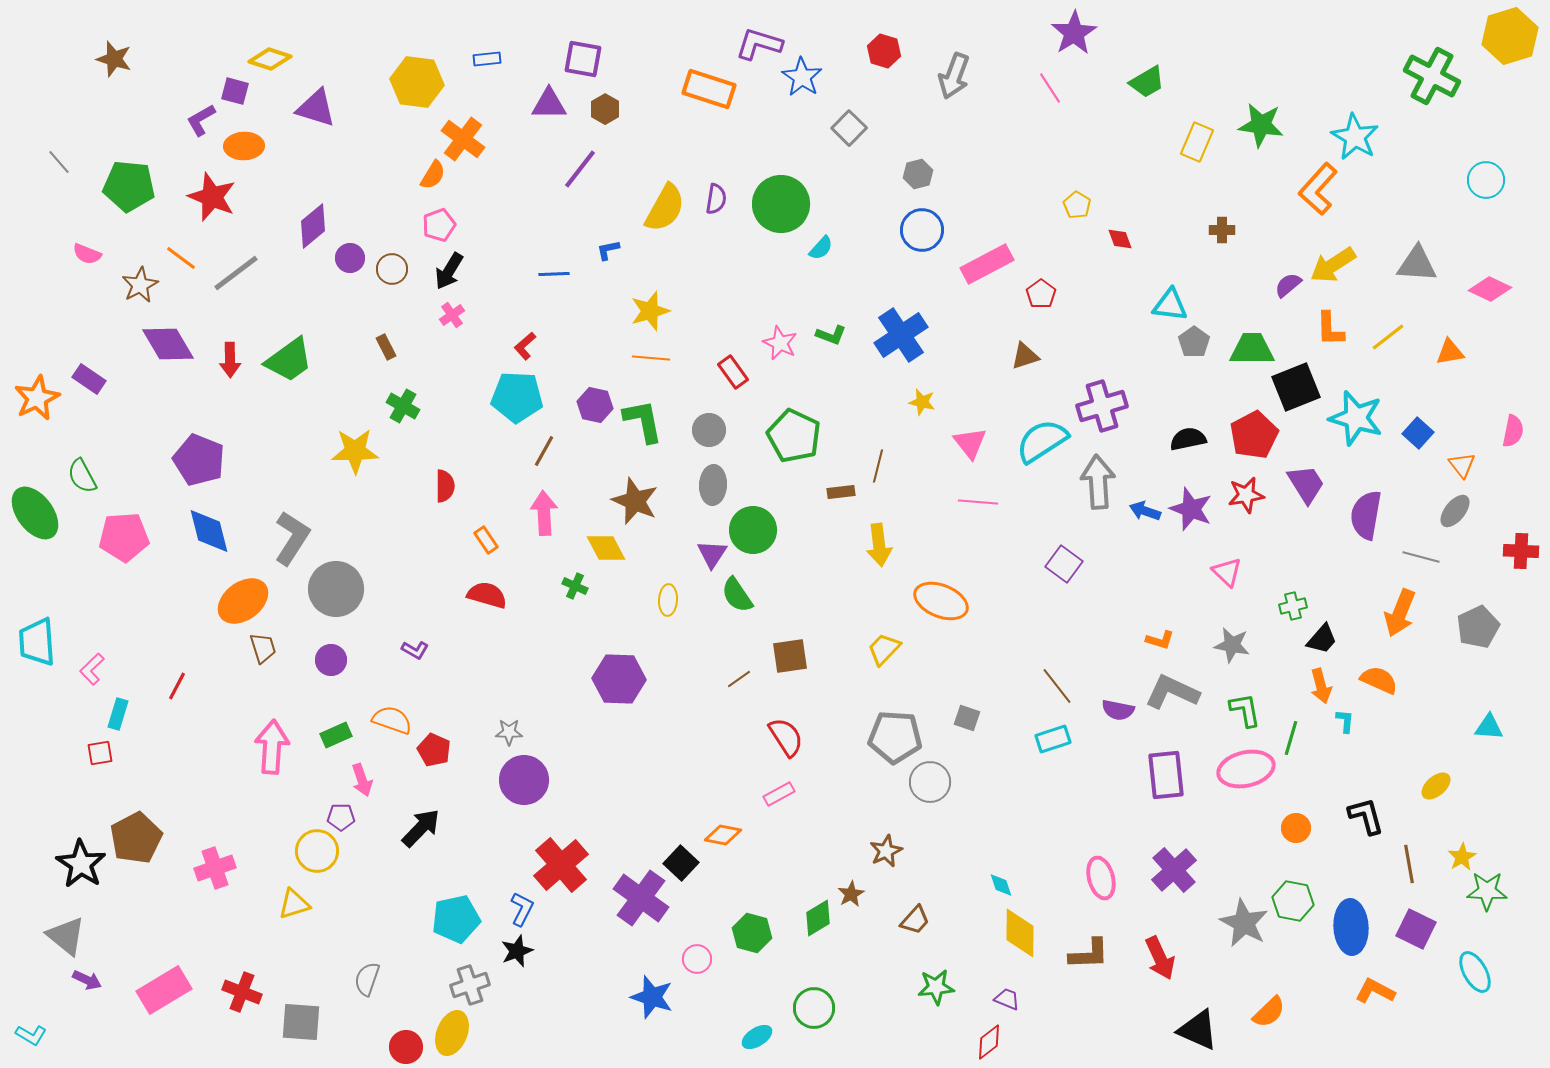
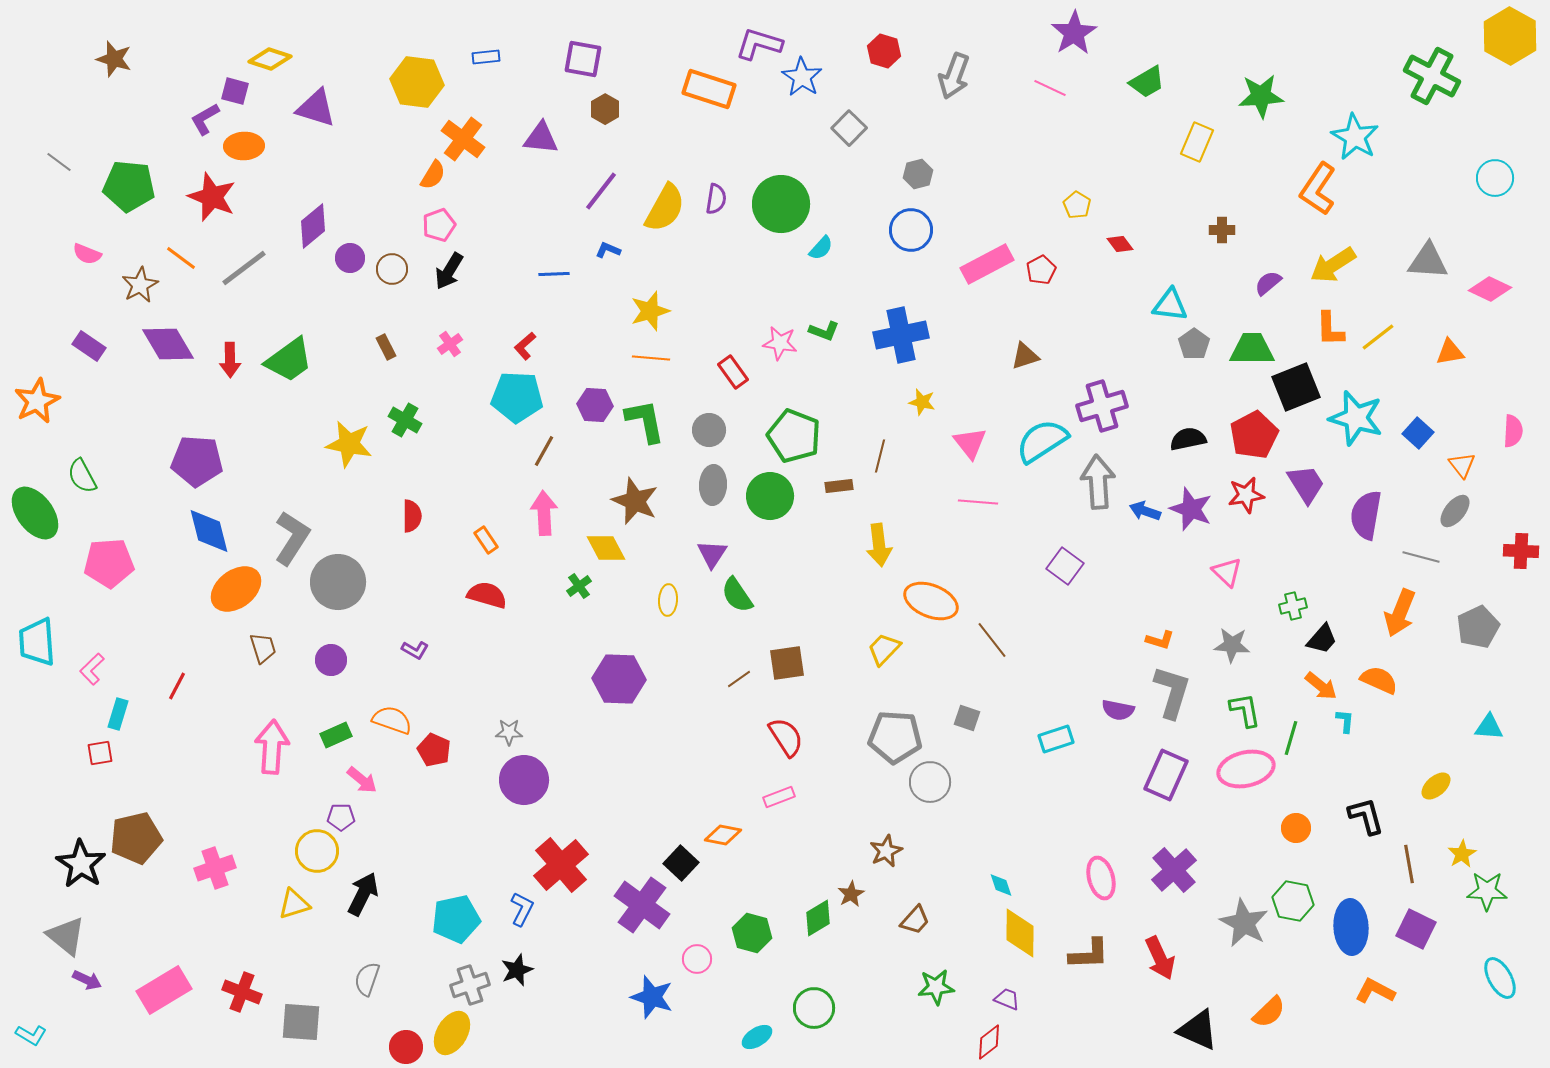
yellow hexagon at (1510, 36): rotated 14 degrees counterclockwise
blue rectangle at (487, 59): moved 1 px left, 2 px up
pink line at (1050, 88): rotated 32 degrees counterclockwise
purple triangle at (549, 104): moved 8 px left, 34 px down; rotated 6 degrees clockwise
purple L-shape at (201, 120): moved 4 px right, 1 px up
green star at (1261, 125): moved 29 px up; rotated 12 degrees counterclockwise
gray line at (59, 162): rotated 12 degrees counterclockwise
purple line at (580, 169): moved 21 px right, 22 px down
cyan circle at (1486, 180): moved 9 px right, 2 px up
orange L-shape at (1318, 189): rotated 8 degrees counterclockwise
blue circle at (922, 230): moved 11 px left
red diamond at (1120, 239): moved 5 px down; rotated 16 degrees counterclockwise
blue L-shape at (608, 250): rotated 35 degrees clockwise
gray triangle at (1417, 264): moved 11 px right, 3 px up
gray line at (236, 273): moved 8 px right, 5 px up
purple semicircle at (1288, 285): moved 20 px left, 2 px up
red pentagon at (1041, 294): moved 24 px up; rotated 8 degrees clockwise
pink cross at (452, 315): moved 2 px left, 29 px down
green L-shape at (831, 335): moved 7 px left, 4 px up
blue cross at (901, 335): rotated 22 degrees clockwise
yellow line at (1388, 337): moved 10 px left
gray pentagon at (1194, 342): moved 2 px down
pink star at (780, 343): rotated 16 degrees counterclockwise
purple rectangle at (89, 379): moved 33 px up
orange star at (37, 398): moved 3 px down
purple hexagon at (595, 405): rotated 8 degrees counterclockwise
green cross at (403, 406): moved 2 px right, 14 px down
green L-shape at (643, 421): moved 2 px right
pink semicircle at (1513, 431): rotated 8 degrees counterclockwise
green pentagon at (794, 436): rotated 4 degrees counterclockwise
yellow star at (355, 451): moved 6 px left, 7 px up; rotated 12 degrees clockwise
purple pentagon at (199, 460): moved 2 px left, 1 px down; rotated 18 degrees counterclockwise
brown line at (878, 466): moved 2 px right, 10 px up
red semicircle at (445, 486): moved 33 px left, 30 px down
brown rectangle at (841, 492): moved 2 px left, 6 px up
green circle at (753, 530): moved 17 px right, 34 px up
pink pentagon at (124, 537): moved 15 px left, 26 px down
purple square at (1064, 564): moved 1 px right, 2 px down
green cross at (575, 586): moved 4 px right; rotated 30 degrees clockwise
gray circle at (336, 589): moved 2 px right, 7 px up
orange ellipse at (243, 601): moved 7 px left, 12 px up
orange ellipse at (941, 601): moved 10 px left
gray star at (1232, 645): rotated 6 degrees counterclockwise
brown square at (790, 656): moved 3 px left, 7 px down
brown line at (1057, 686): moved 65 px left, 46 px up
orange arrow at (1321, 686): rotated 36 degrees counterclockwise
gray L-shape at (1172, 692): rotated 82 degrees clockwise
cyan rectangle at (1053, 739): moved 3 px right
purple rectangle at (1166, 775): rotated 30 degrees clockwise
pink arrow at (362, 780): rotated 32 degrees counterclockwise
pink rectangle at (779, 794): moved 3 px down; rotated 8 degrees clockwise
black arrow at (421, 828): moved 58 px left, 66 px down; rotated 18 degrees counterclockwise
brown pentagon at (136, 838): rotated 15 degrees clockwise
yellow star at (1462, 857): moved 3 px up
purple cross at (641, 898): moved 1 px right, 7 px down
black star at (517, 951): moved 19 px down
cyan ellipse at (1475, 972): moved 25 px right, 6 px down
yellow ellipse at (452, 1033): rotated 9 degrees clockwise
